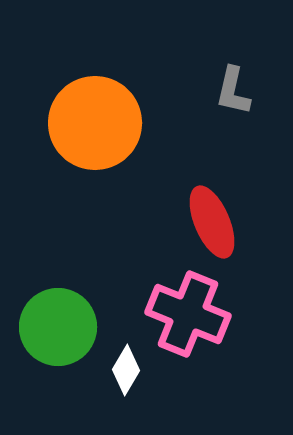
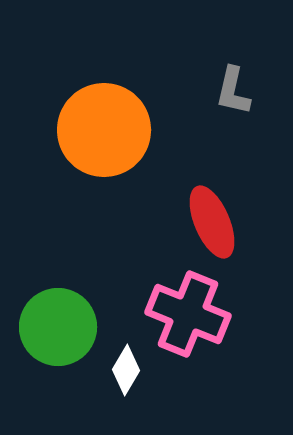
orange circle: moved 9 px right, 7 px down
